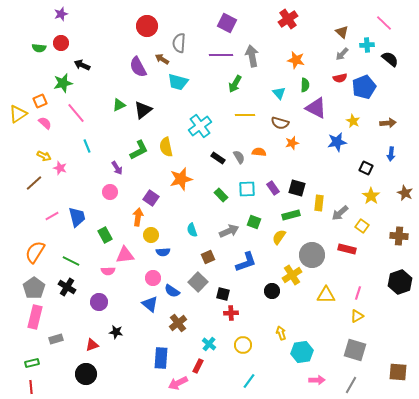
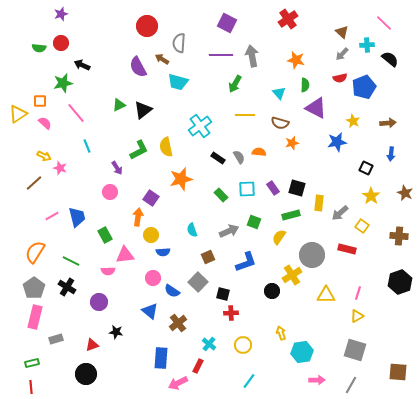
orange square at (40, 101): rotated 24 degrees clockwise
blue triangle at (150, 304): moved 7 px down
